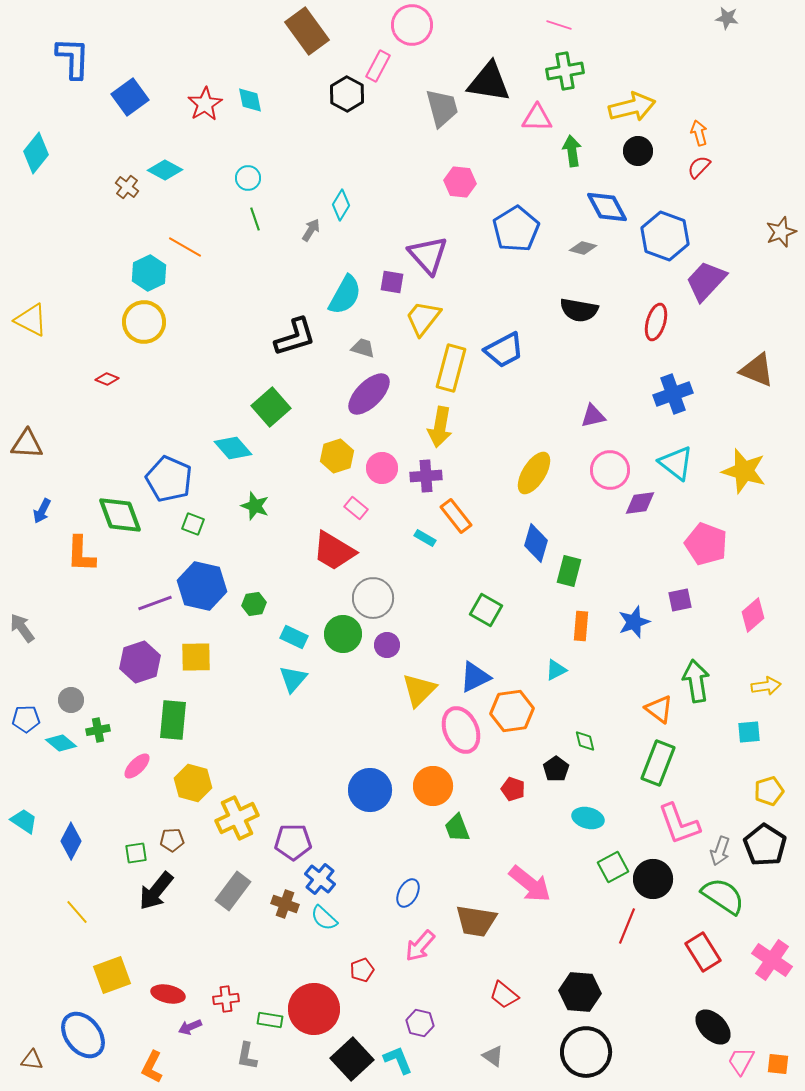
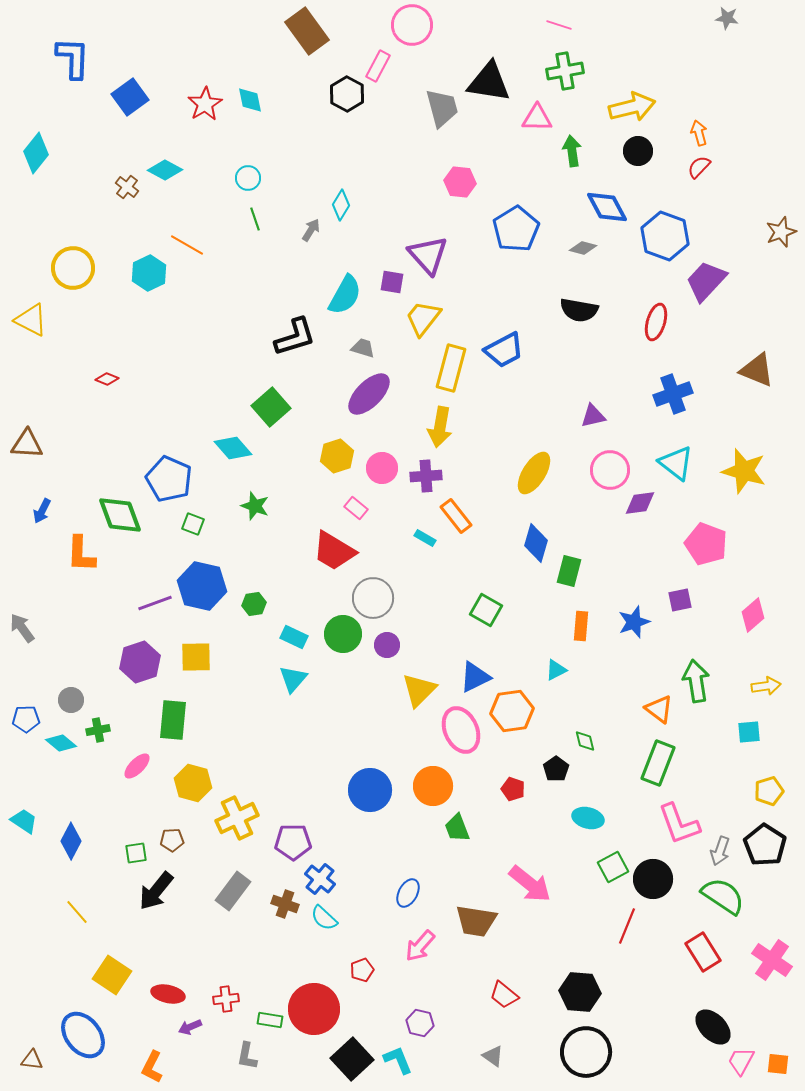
orange line at (185, 247): moved 2 px right, 2 px up
yellow circle at (144, 322): moved 71 px left, 54 px up
yellow square at (112, 975): rotated 36 degrees counterclockwise
